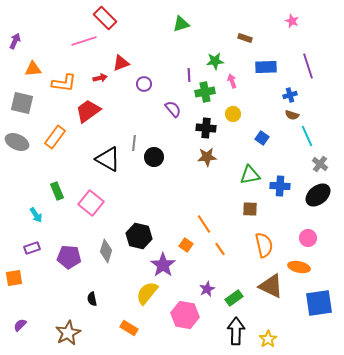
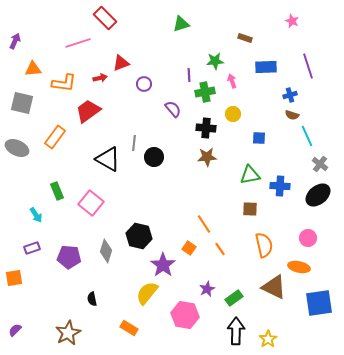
pink line at (84, 41): moved 6 px left, 2 px down
blue square at (262, 138): moved 3 px left; rotated 32 degrees counterclockwise
gray ellipse at (17, 142): moved 6 px down
orange square at (186, 245): moved 3 px right, 3 px down
brown triangle at (271, 286): moved 3 px right, 1 px down
purple semicircle at (20, 325): moved 5 px left, 5 px down
